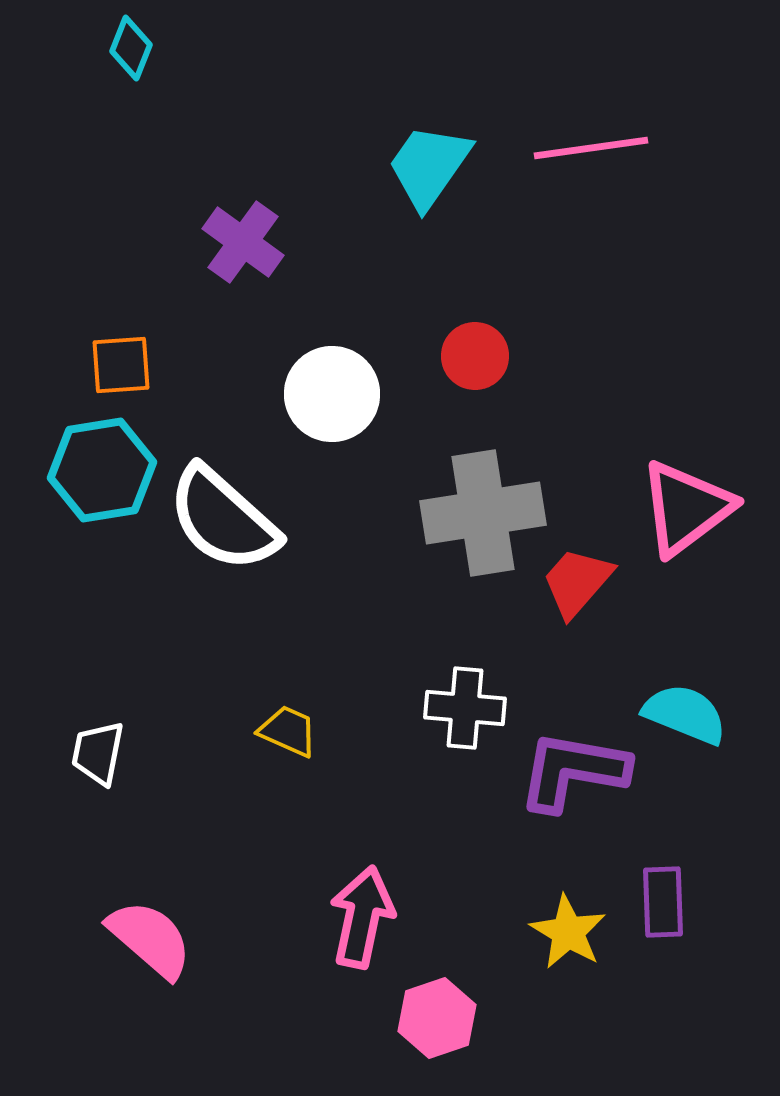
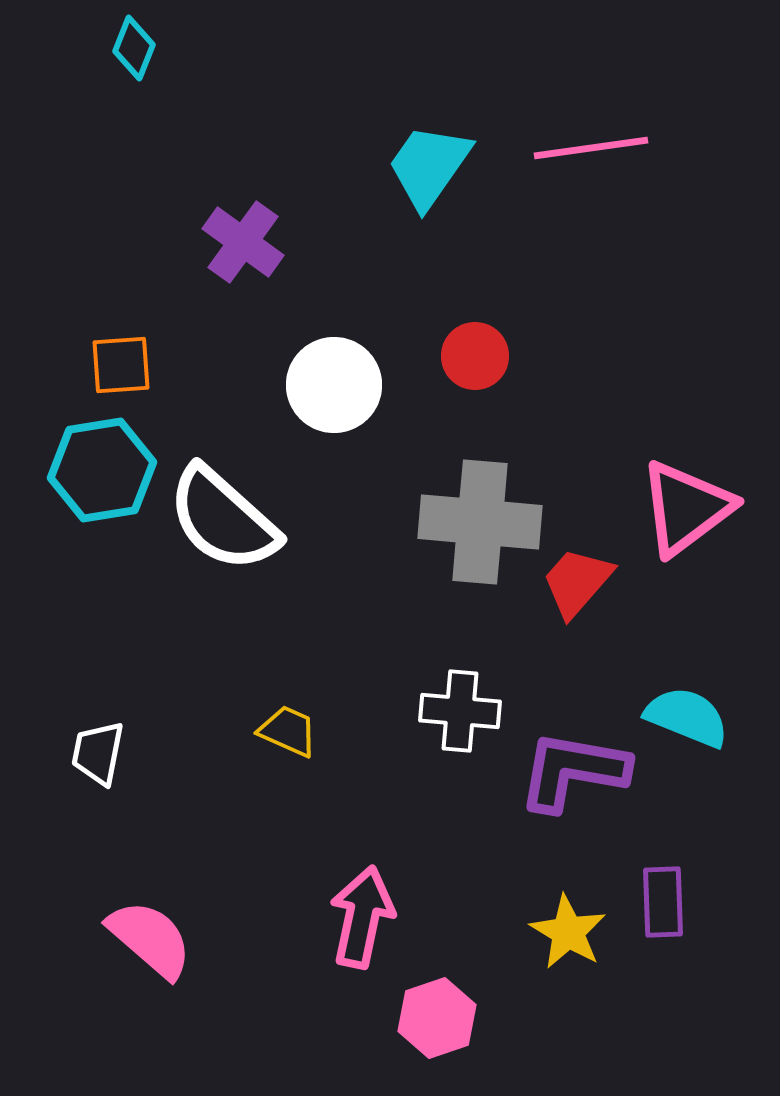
cyan diamond: moved 3 px right
white circle: moved 2 px right, 9 px up
gray cross: moved 3 px left, 9 px down; rotated 14 degrees clockwise
white cross: moved 5 px left, 3 px down
cyan semicircle: moved 2 px right, 3 px down
